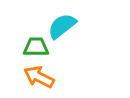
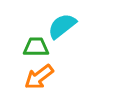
orange arrow: rotated 64 degrees counterclockwise
